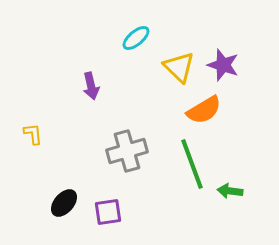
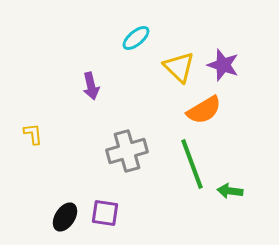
black ellipse: moved 1 px right, 14 px down; rotated 8 degrees counterclockwise
purple square: moved 3 px left, 1 px down; rotated 16 degrees clockwise
